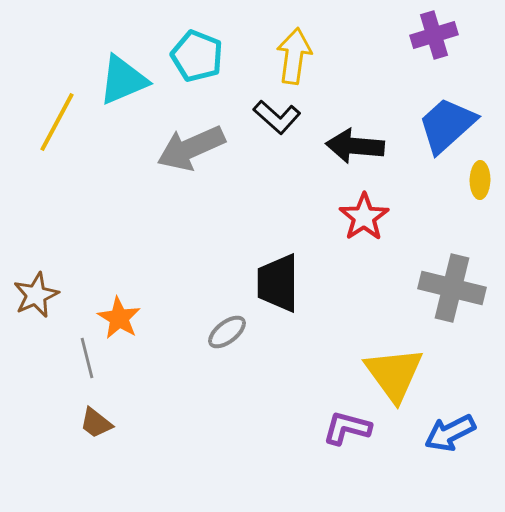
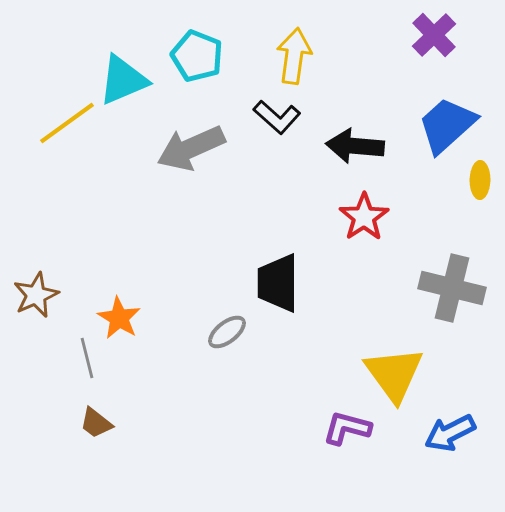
purple cross: rotated 27 degrees counterclockwise
yellow line: moved 10 px right, 1 px down; rotated 26 degrees clockwise
